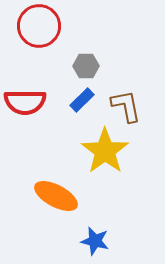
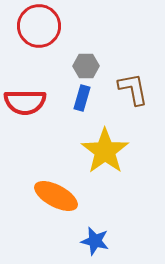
blue rectangle: moved 2 px up; rotated 30 degrees counterclockwise
brown L-shape: moved 7 px right, 17 px up
